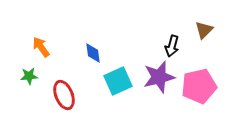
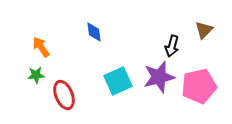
blue diamond: moved 1 px right, 21 px up
green star: moved 7 px right, 1 px up
